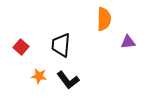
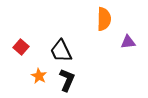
black trapezoid: moved 6 px down; rotated 30 degrees counterclockwise
orange star: rotated 21 degrees clockwise
black L-shape: moved 1 px left; rotated 120 degrees counterclockwise
